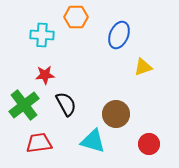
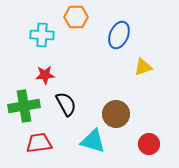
green cross: moved 1 px down; rotated 28 degrees clockwise
